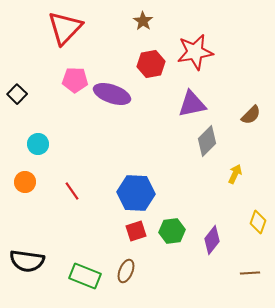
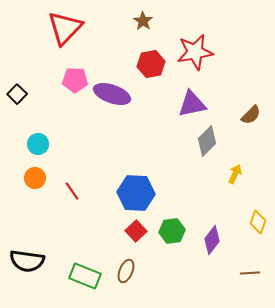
orange circle: moved 10 px right, 4 px up
red square: rotated 25 degrees counterclockwise
